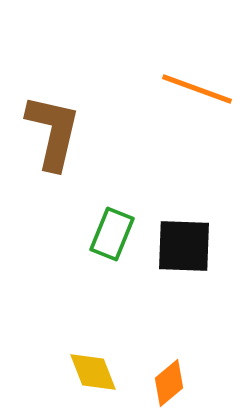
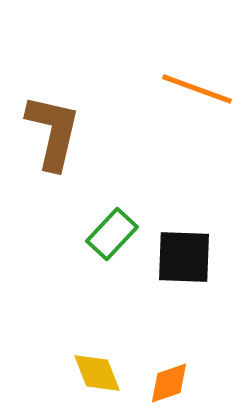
green rectangle: rotated 21 degrees clockwise
black square: moved 11 px down
yellow diamond: moved 4 px right, 1 px down
orange diamond: rotated 21 degrees clockwise
